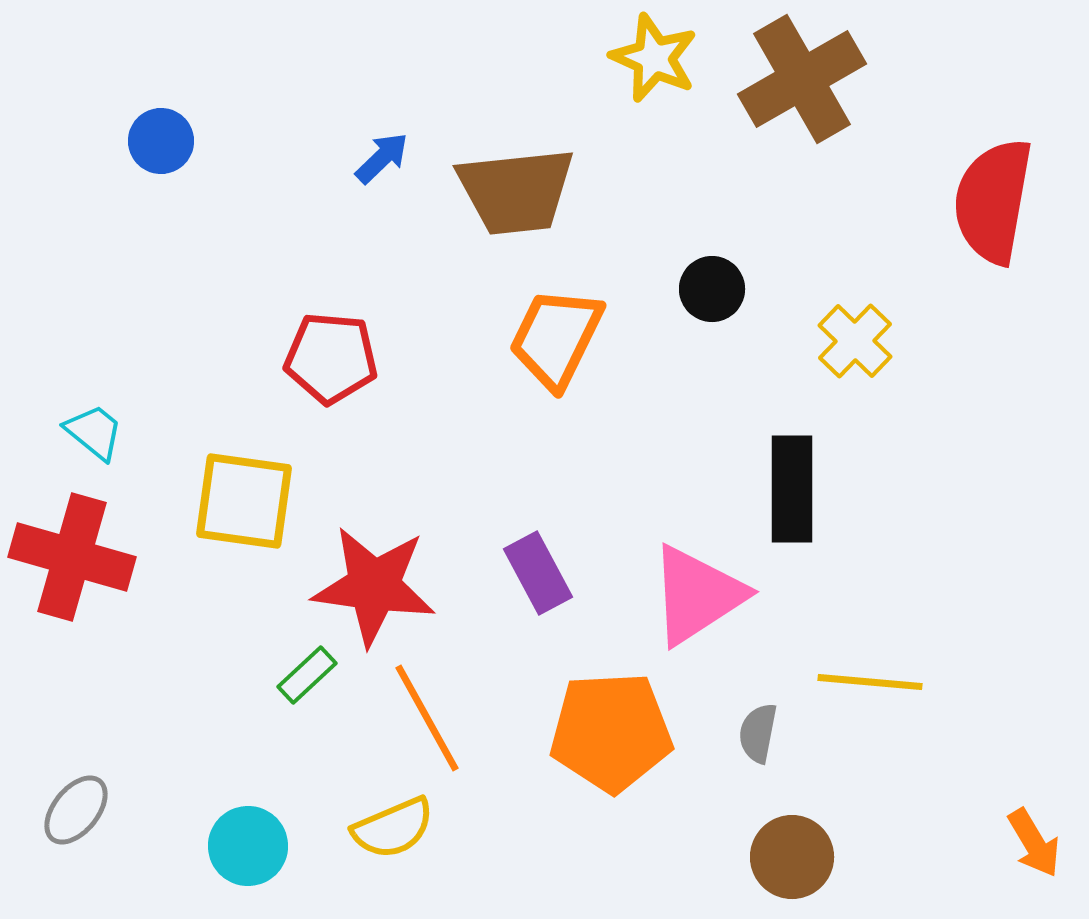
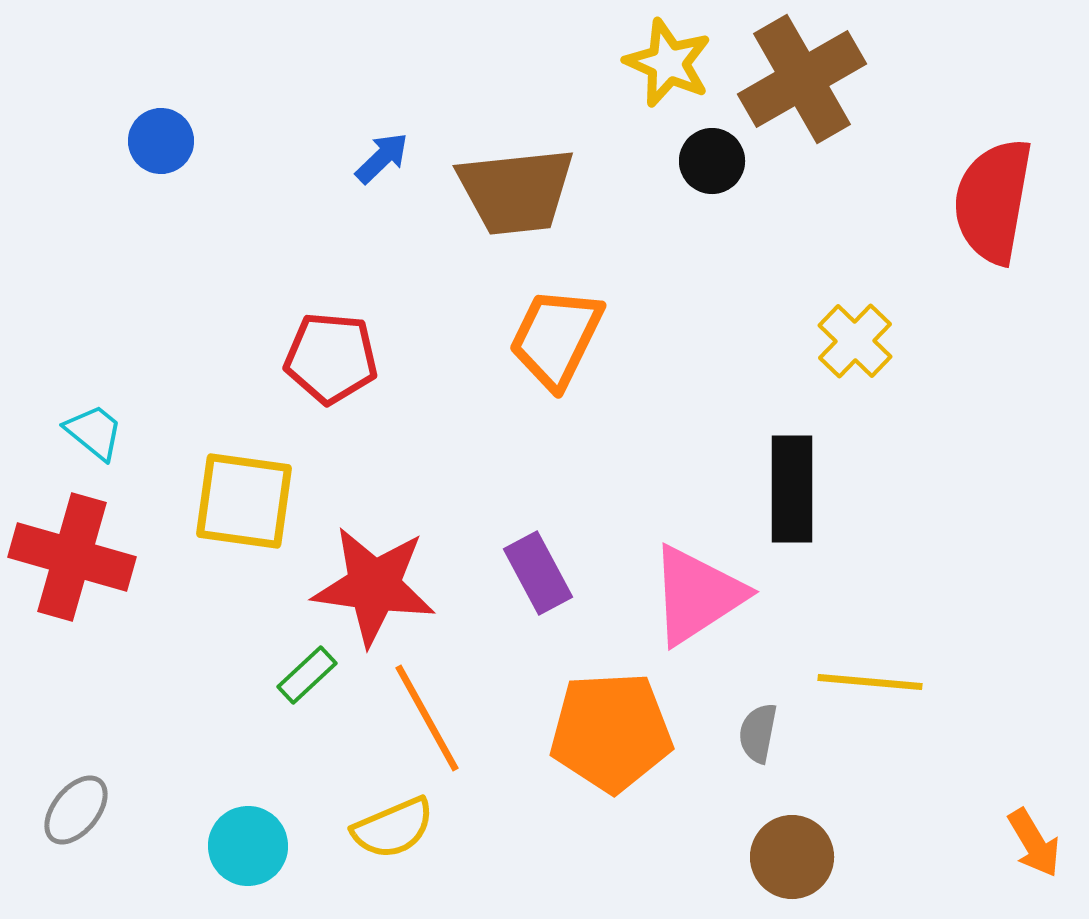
yellow star: moved 14 px right, 5 px down
black circle: moved 128 px up
